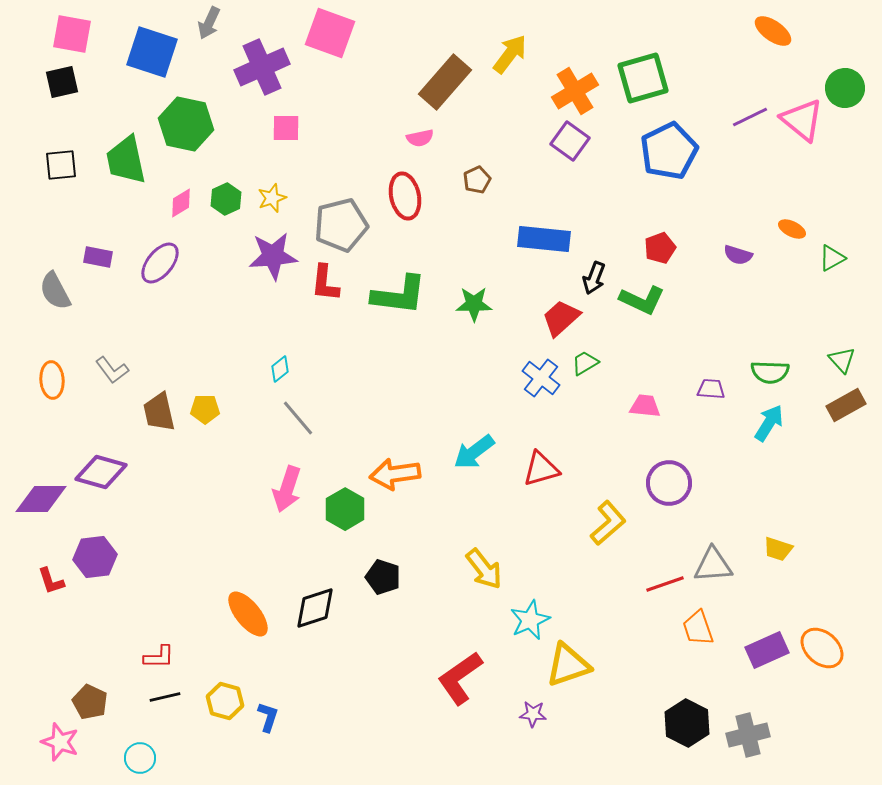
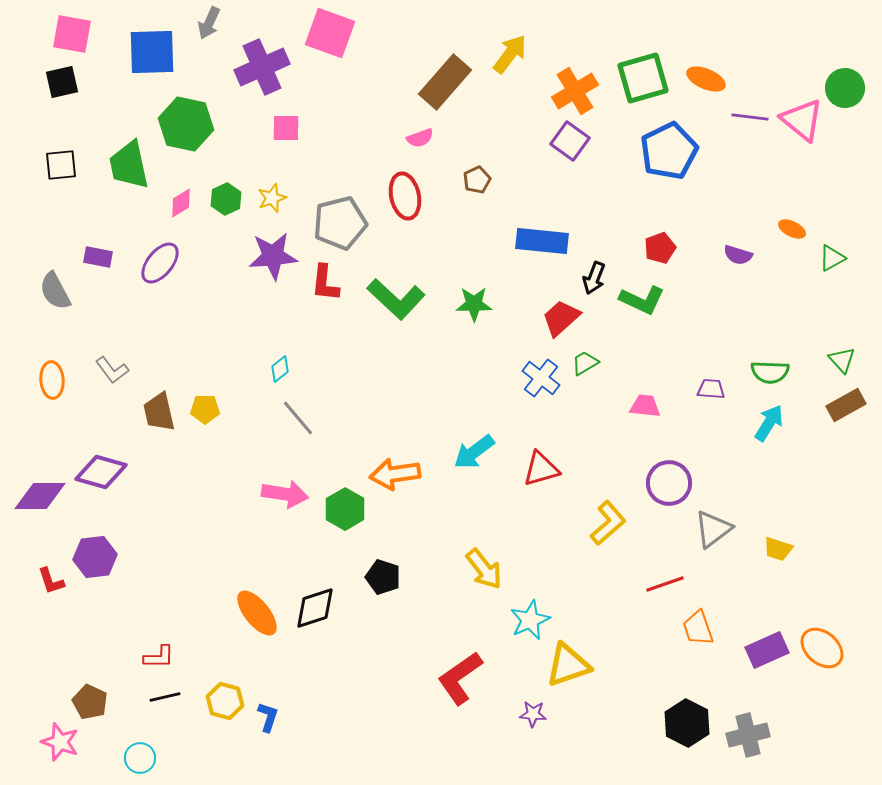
orange ellipse at (773, 31): moved 67 px left, 48 px down; rotated 12 degrees counterclockwise
blue square at (152, 52): rotated 20 degrees counterclockwise
purple line at (750, 117): rotated 33 degrees clockwise
pink semicircle at (420, 138): rotated 8 degrees counterclockwise
green trapezoid at (126, 160): moved 3 px right, 5 px down
gray pentagon at (341, 225): moved 1 px left, 2 px up
blue rectangle at (544, 239): moved 2 px left, 2 px down
green L-shape at (399, 295): moved 3 px left, 4 px down; rotated 36 degrees clockwise
pink arrow at (287, 489): moved 2 px left, 5 px down; rotated 99 degrees counterclockwise
purple diamond at (41, 499): moved 1 px left, 3 px up
gray triangle at (713, 565): moved 36 px up; rotated 33 degrees counterclockwise
orange ellipse at (248, 614): moved 9 px right, 1 px up
